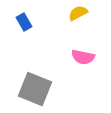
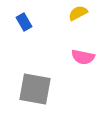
gray square: rotated 12 degrees counterclockwise
